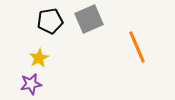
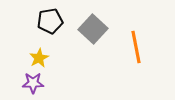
gray square: moved 4 px right, 10 px down; rotated 24 degrees counterclockwise
orange line: moved 1 px left; rotated 12 degrees clockwise
purple star: moved 2 px right, 1 px up; rotated 10 degrees clockwise
